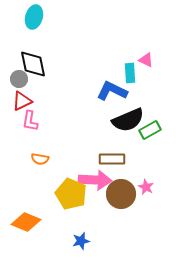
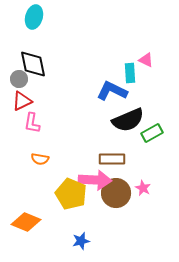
pink L-shape: moved 2 px right, 2 px down
green rectangle: moved 2 px right, 3 px down
pink star: moved 3 px left, 1 px down
brown circle: moved 5 px left, 1 px up
